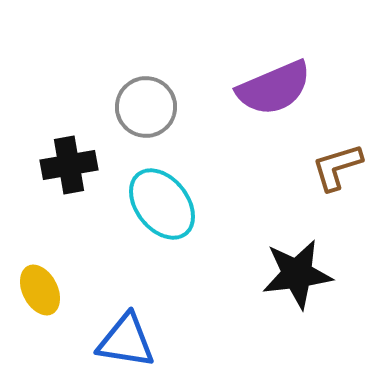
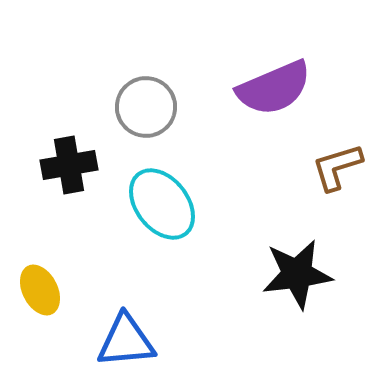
blue triangle: rotated 14 degrees counterclockwise
